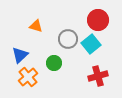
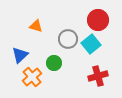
orange cross: moved 4 px right
